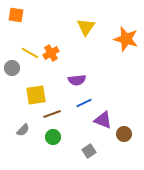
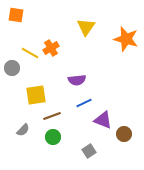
orange cross: moved 5 px up
brown line: moved 2 px down
